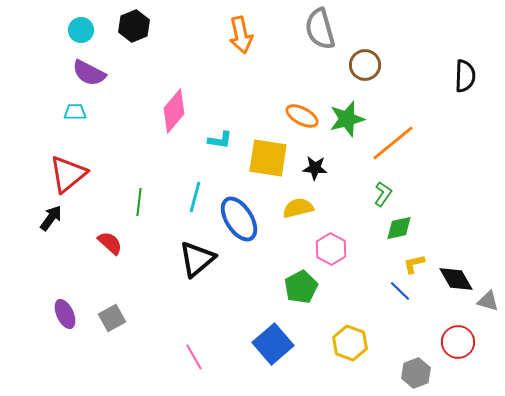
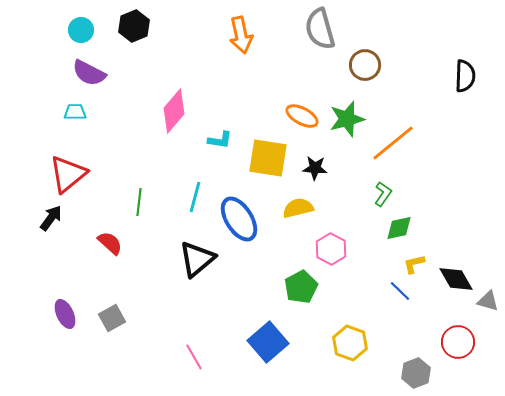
blue square: moved 5 px left, 2 px up
